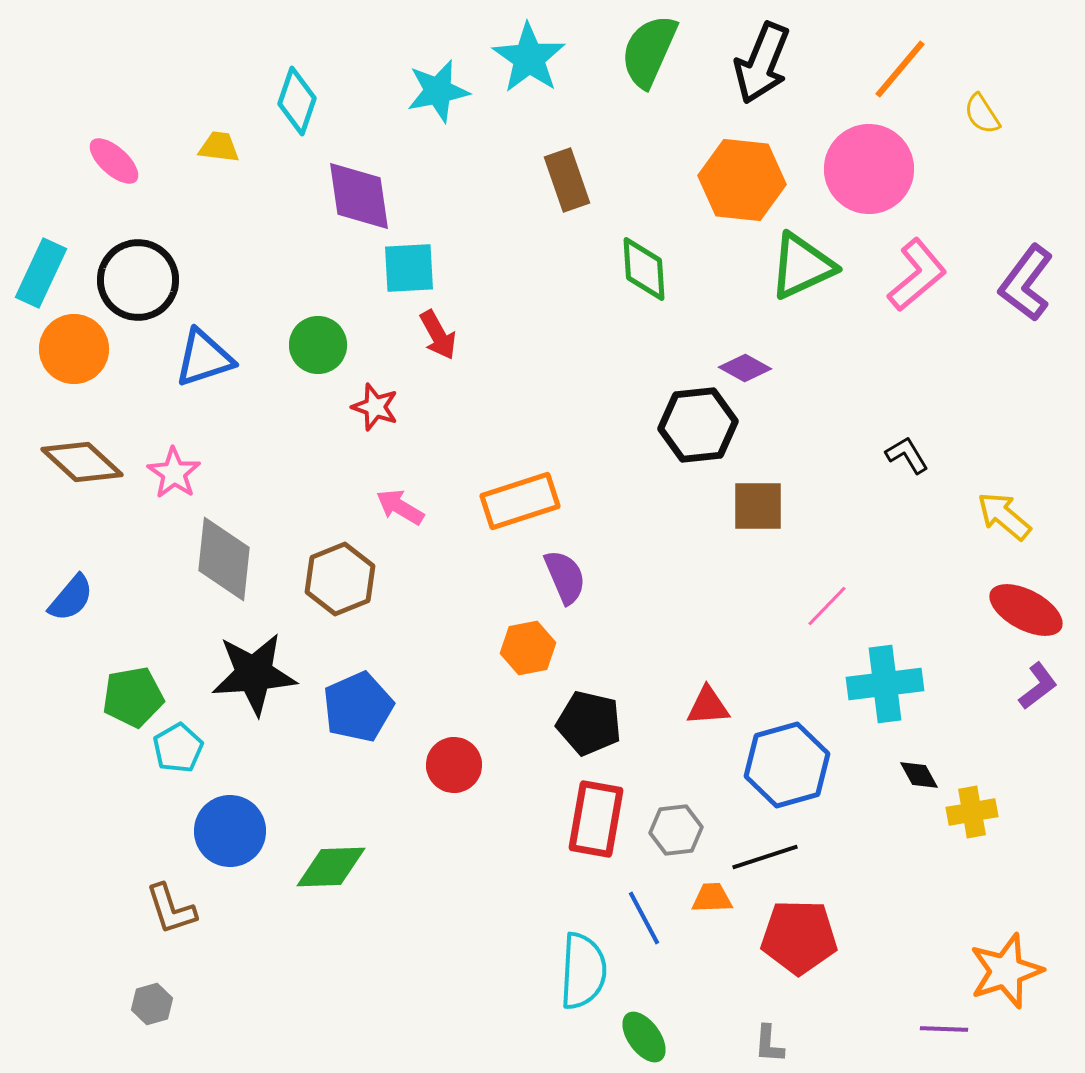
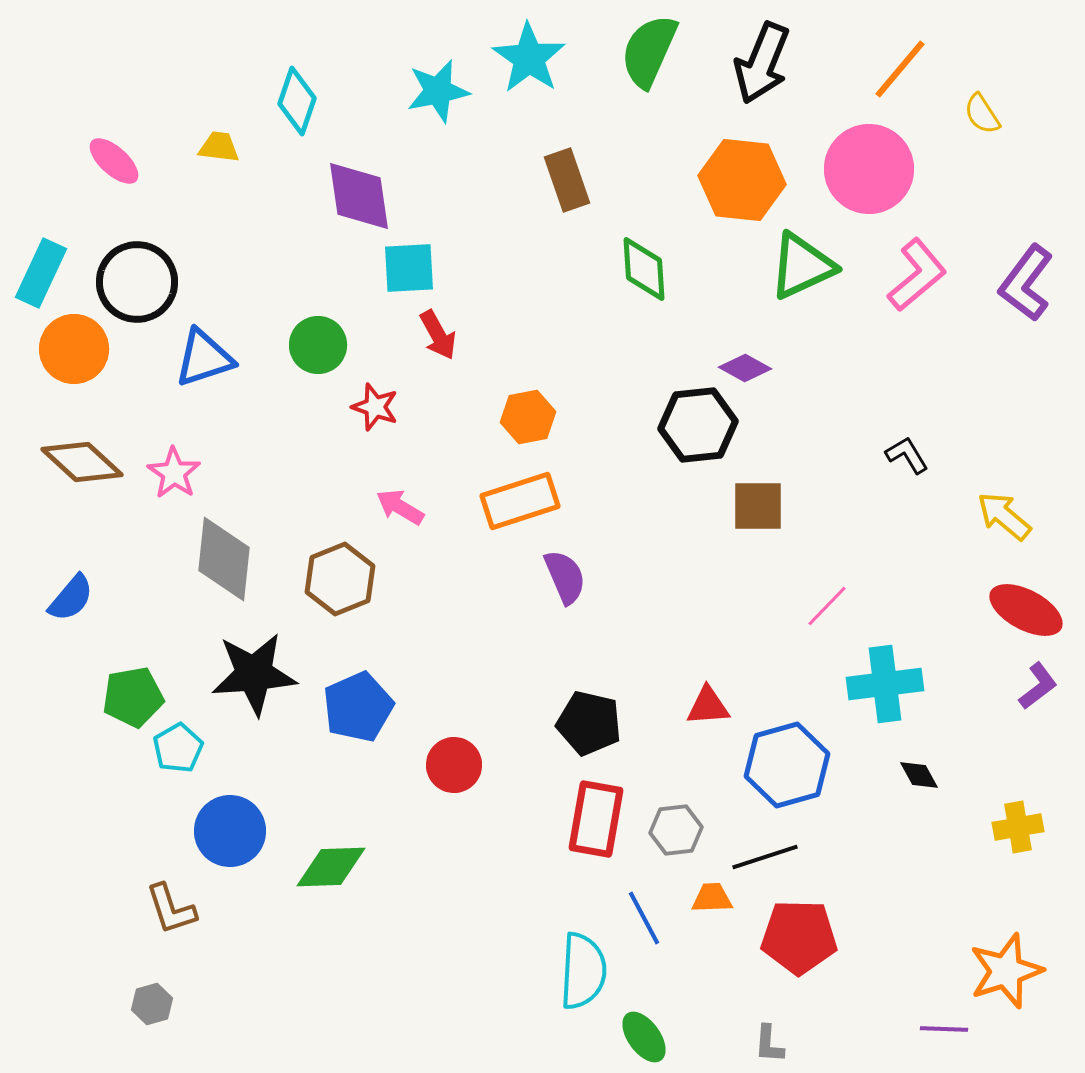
black circle at (138, 280): moved 1 px left, 2 px down
orange hexagon at (528, 648): moved 231 px up
yellow cross at (972, 812): moved 46 px right, 15 px down
